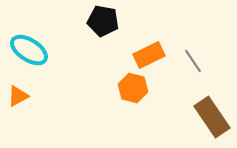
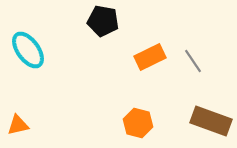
cyan ellipse: moved 1 px left; rotated 21 degrees clockwise
orange rectangle: moved 1 px right, 2 px down
orange hexagon: moved 5 px right, 35 px down
orange triangle: moved 29 px down; rotated 15 degrees clockwise
brown rectangle: moved 1 px left, 4 px down; rotated 36 degrees counterclockwise
